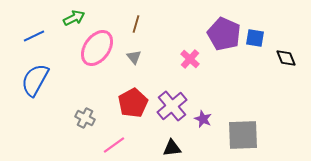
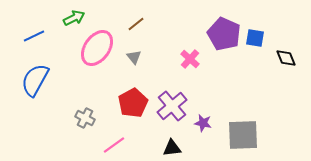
brown line: rotated 36 degrees clockwise
purple star: moved 4 px down; rotated 12 degrees counterclockwise
